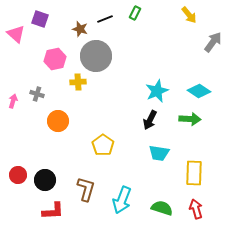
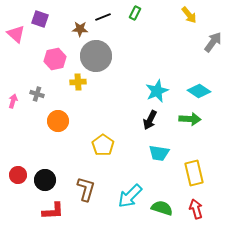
black line: moved 2 px left, 2 px up
brown star: rotated 14 degrees counterclockwise
yellow rectangle: rotated 15 degrees counterclockwise
cyan arrow: moved 8 px right, 4 px up; rotated 24 degrees clockwise
